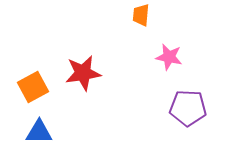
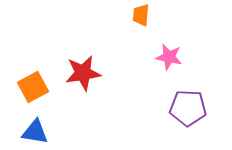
blue triangle: moved 4 px left; rotated 8 degrees clockwise
